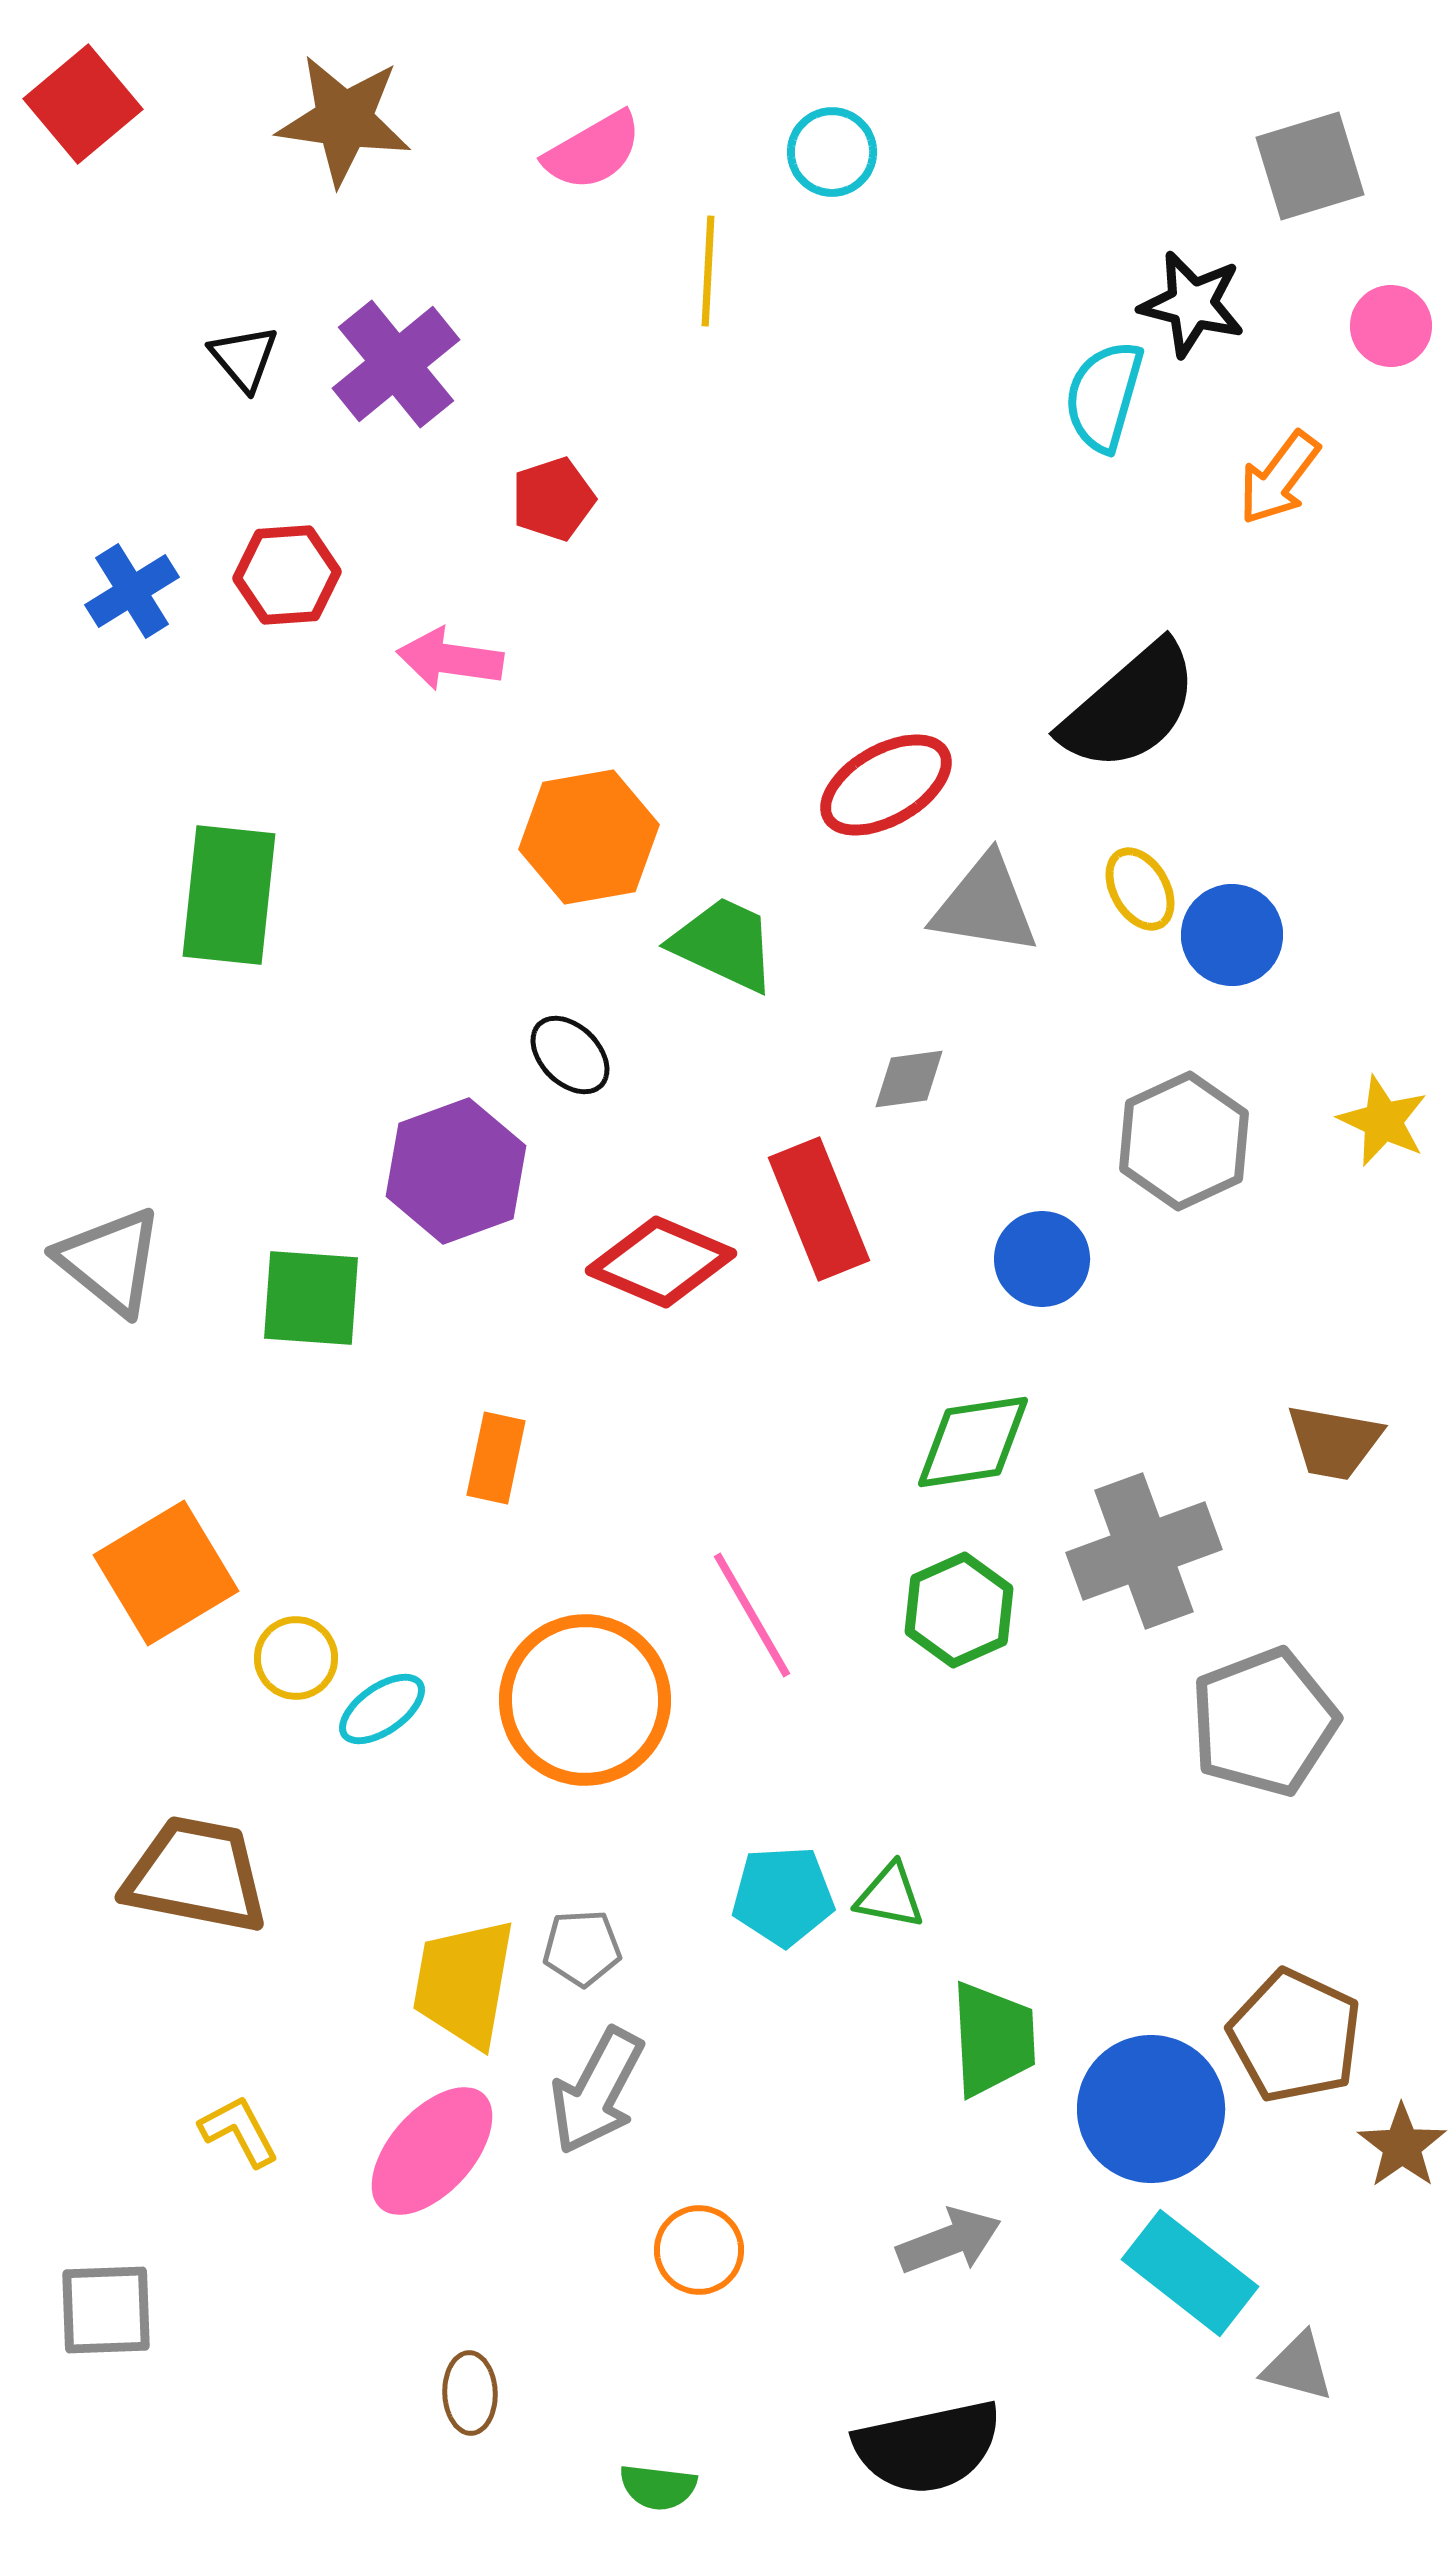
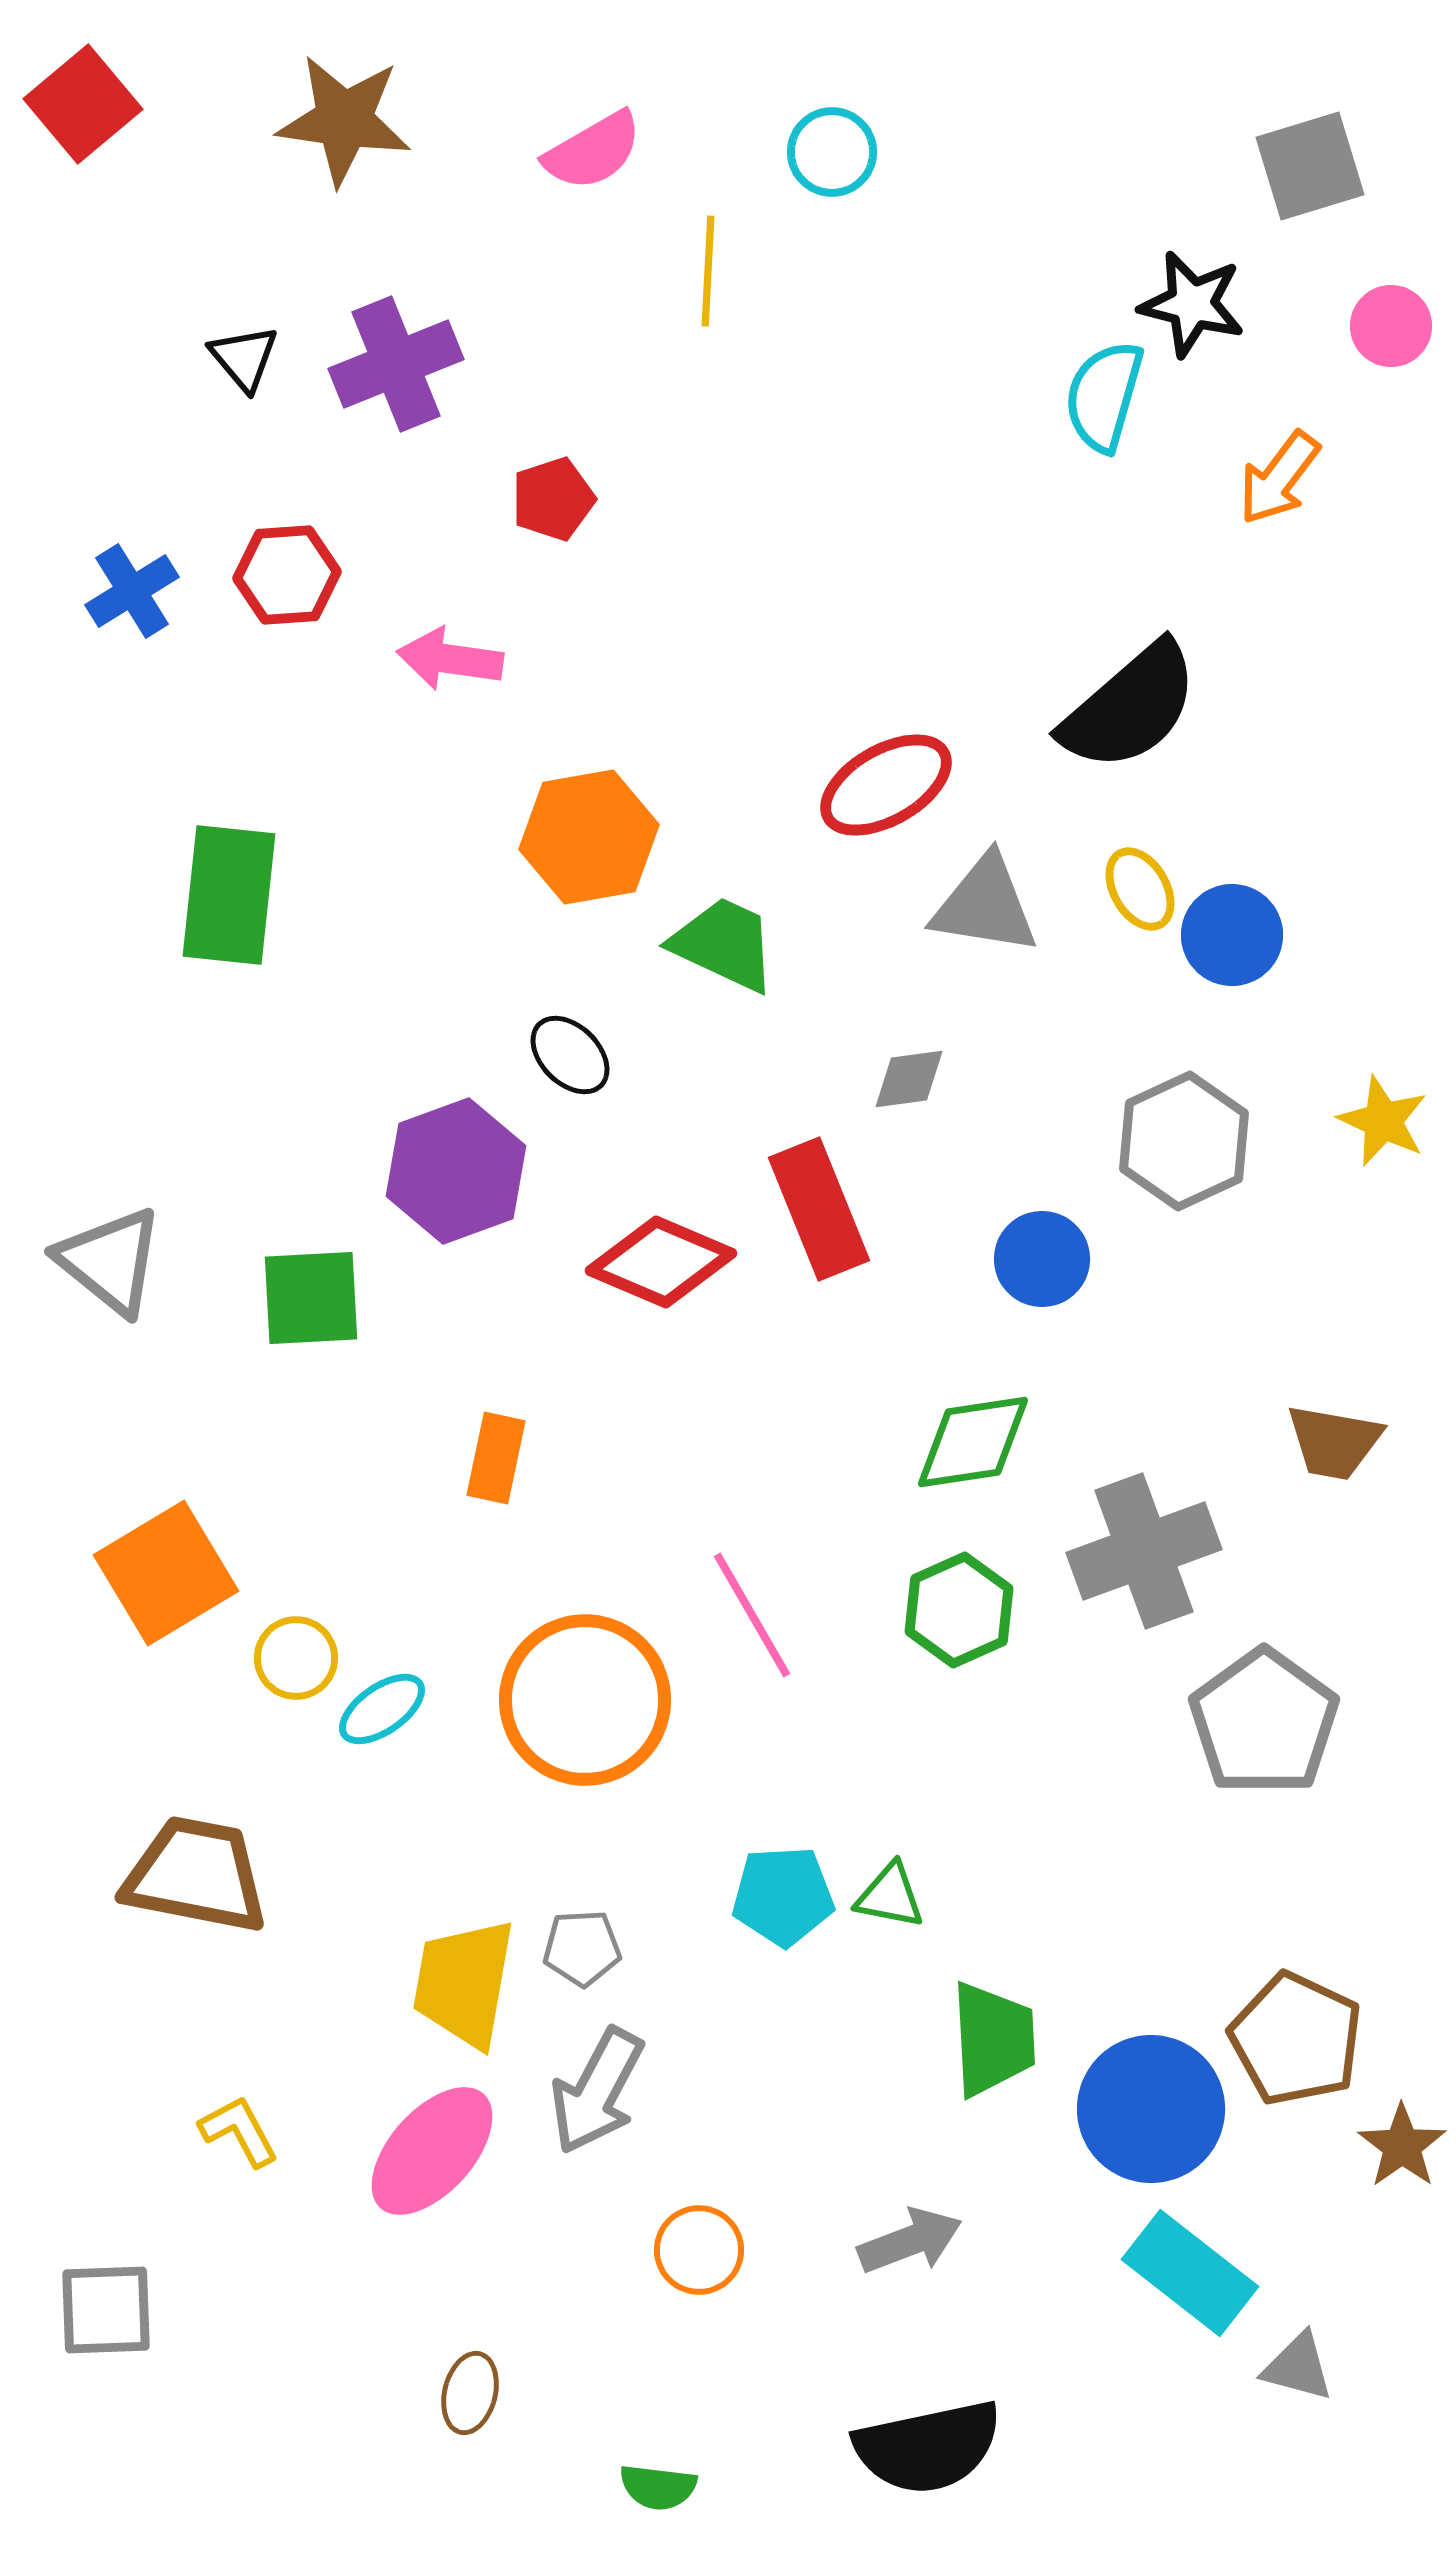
purple cross at (396, 364): rotated 17 degrees clockwise
green square at (311, 1298): rotated 7 degrees counterclockwise
gray pentagon at (1264, 1722): rotated 15 degrees counterclockwise
brown pentagon at (1295, 2036): moved 1 px right, 3 px down
gray arrow at (949, 2241): moved 39 px left
brown ellipse at (470, 2393): rotated 16 degrees clockwise
